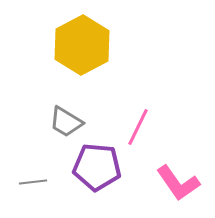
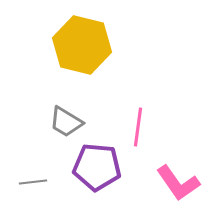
yellow hexagon: rotated 18 degrees counterclockwise
pink line: rotated 18 degrees counterclockwise
